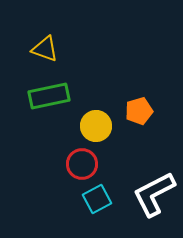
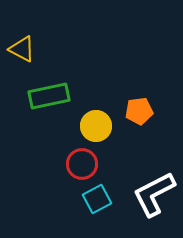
yellow triangle: moved 23 px left; rotated 8 degrees clockwise
orange pentagon: rotated 8 degrees clockwise
